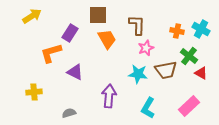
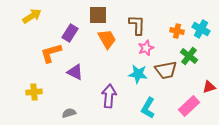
red triangle: moved 8 px right, 14 px down; rotated 48 degrees counterclockwise
